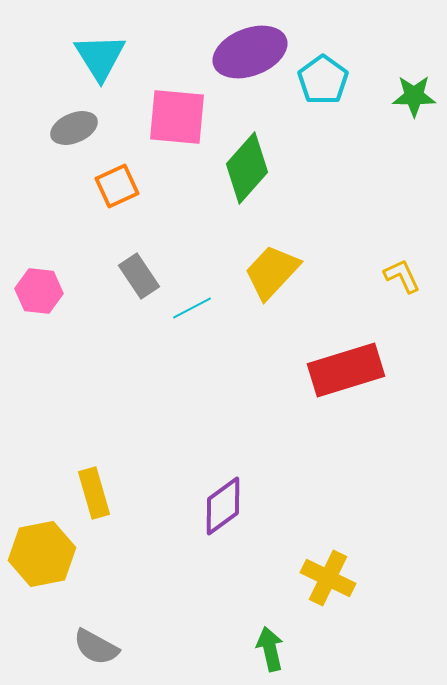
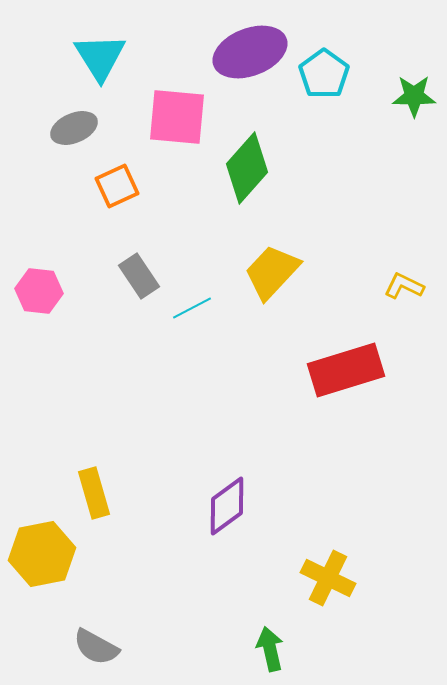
cyan pentagon: moved 1 px right, 6 px up
yellow L-shape: moved 2 px right, 10 px down; rotated 39 degrees counterclockwise
purple diamond: moved 4 px right
